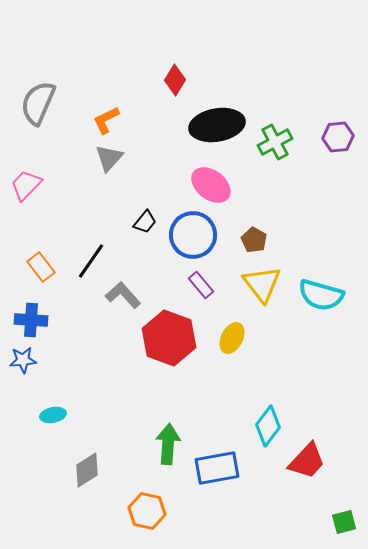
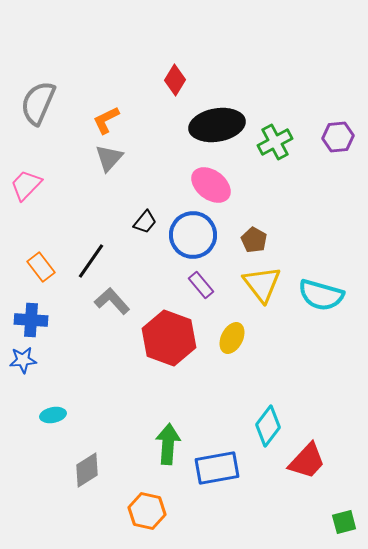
gray L-shape: moved 11 px left, 6 px down
